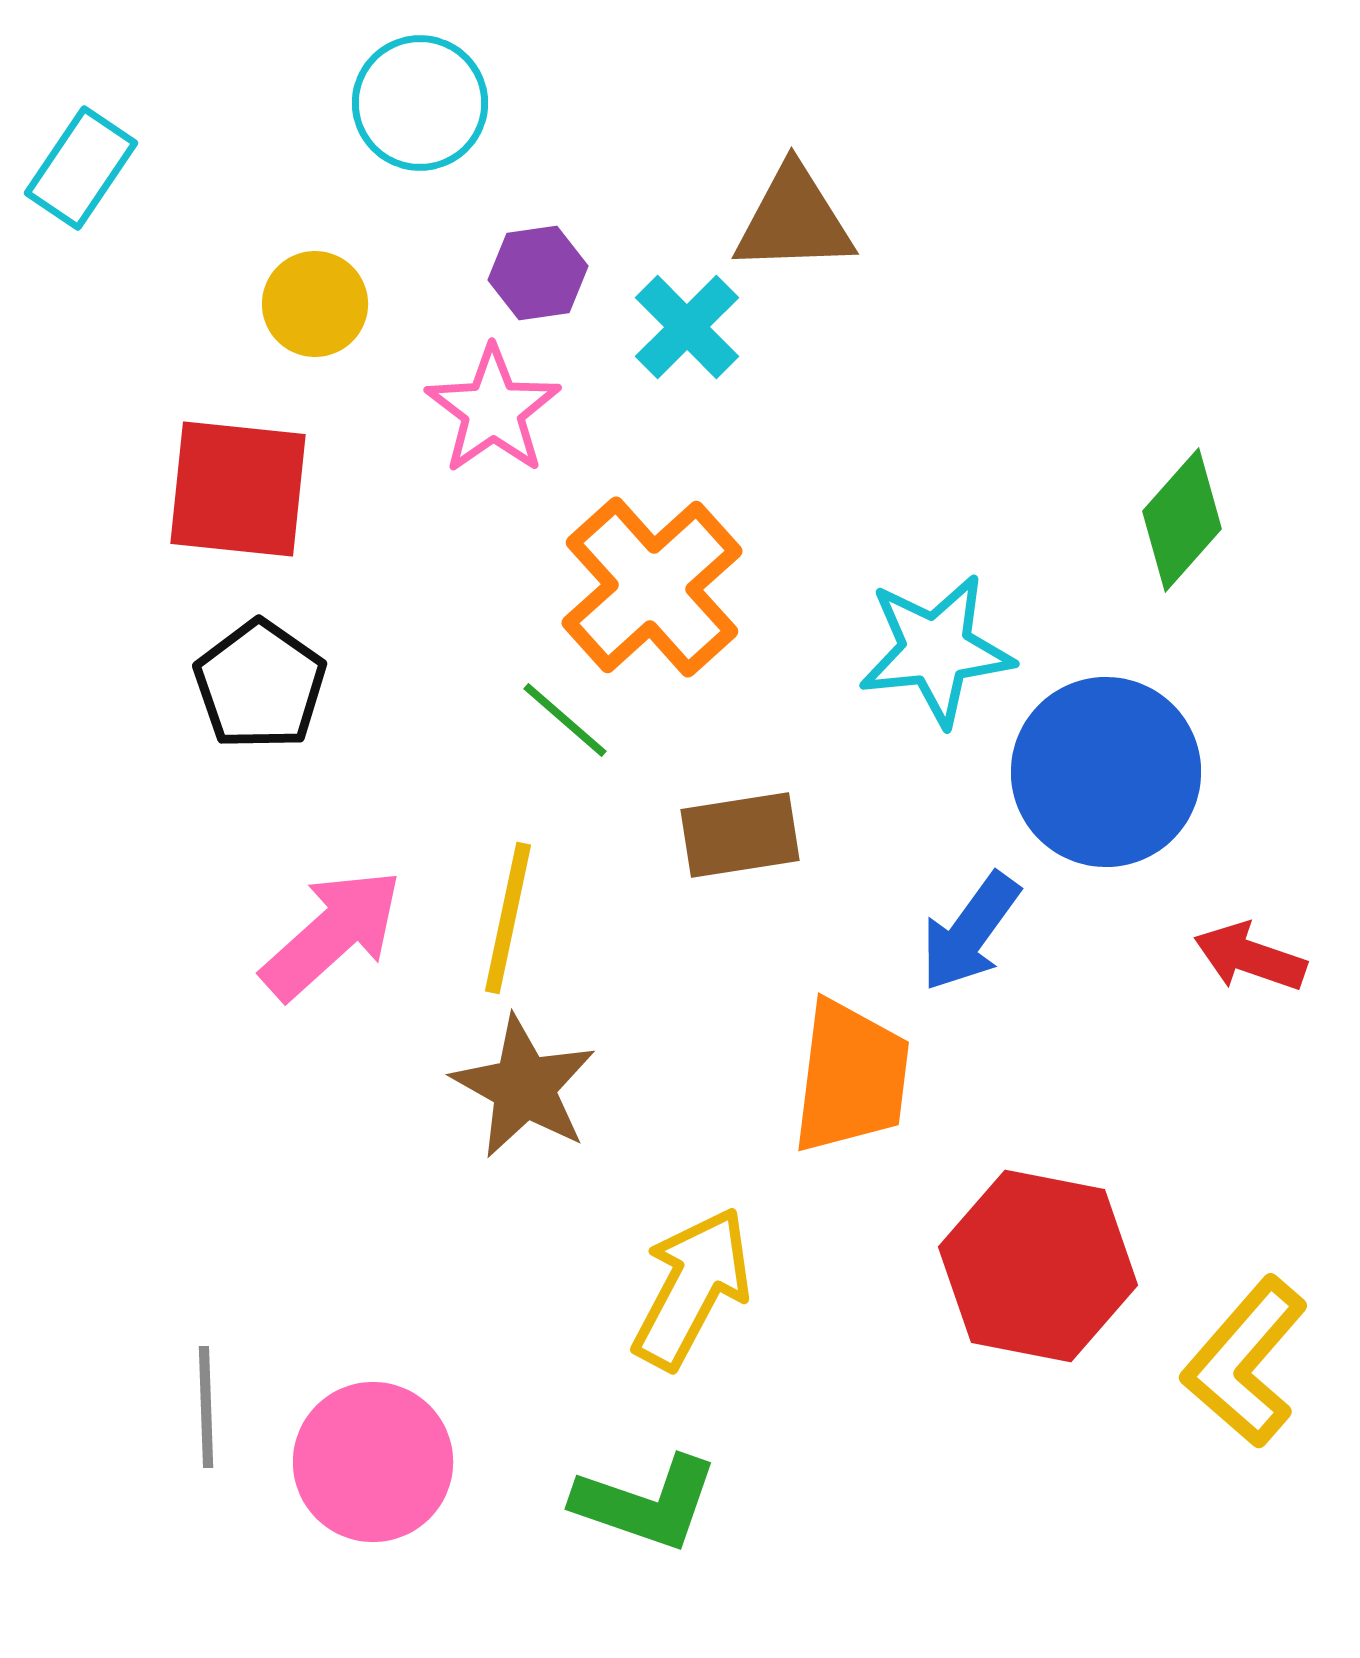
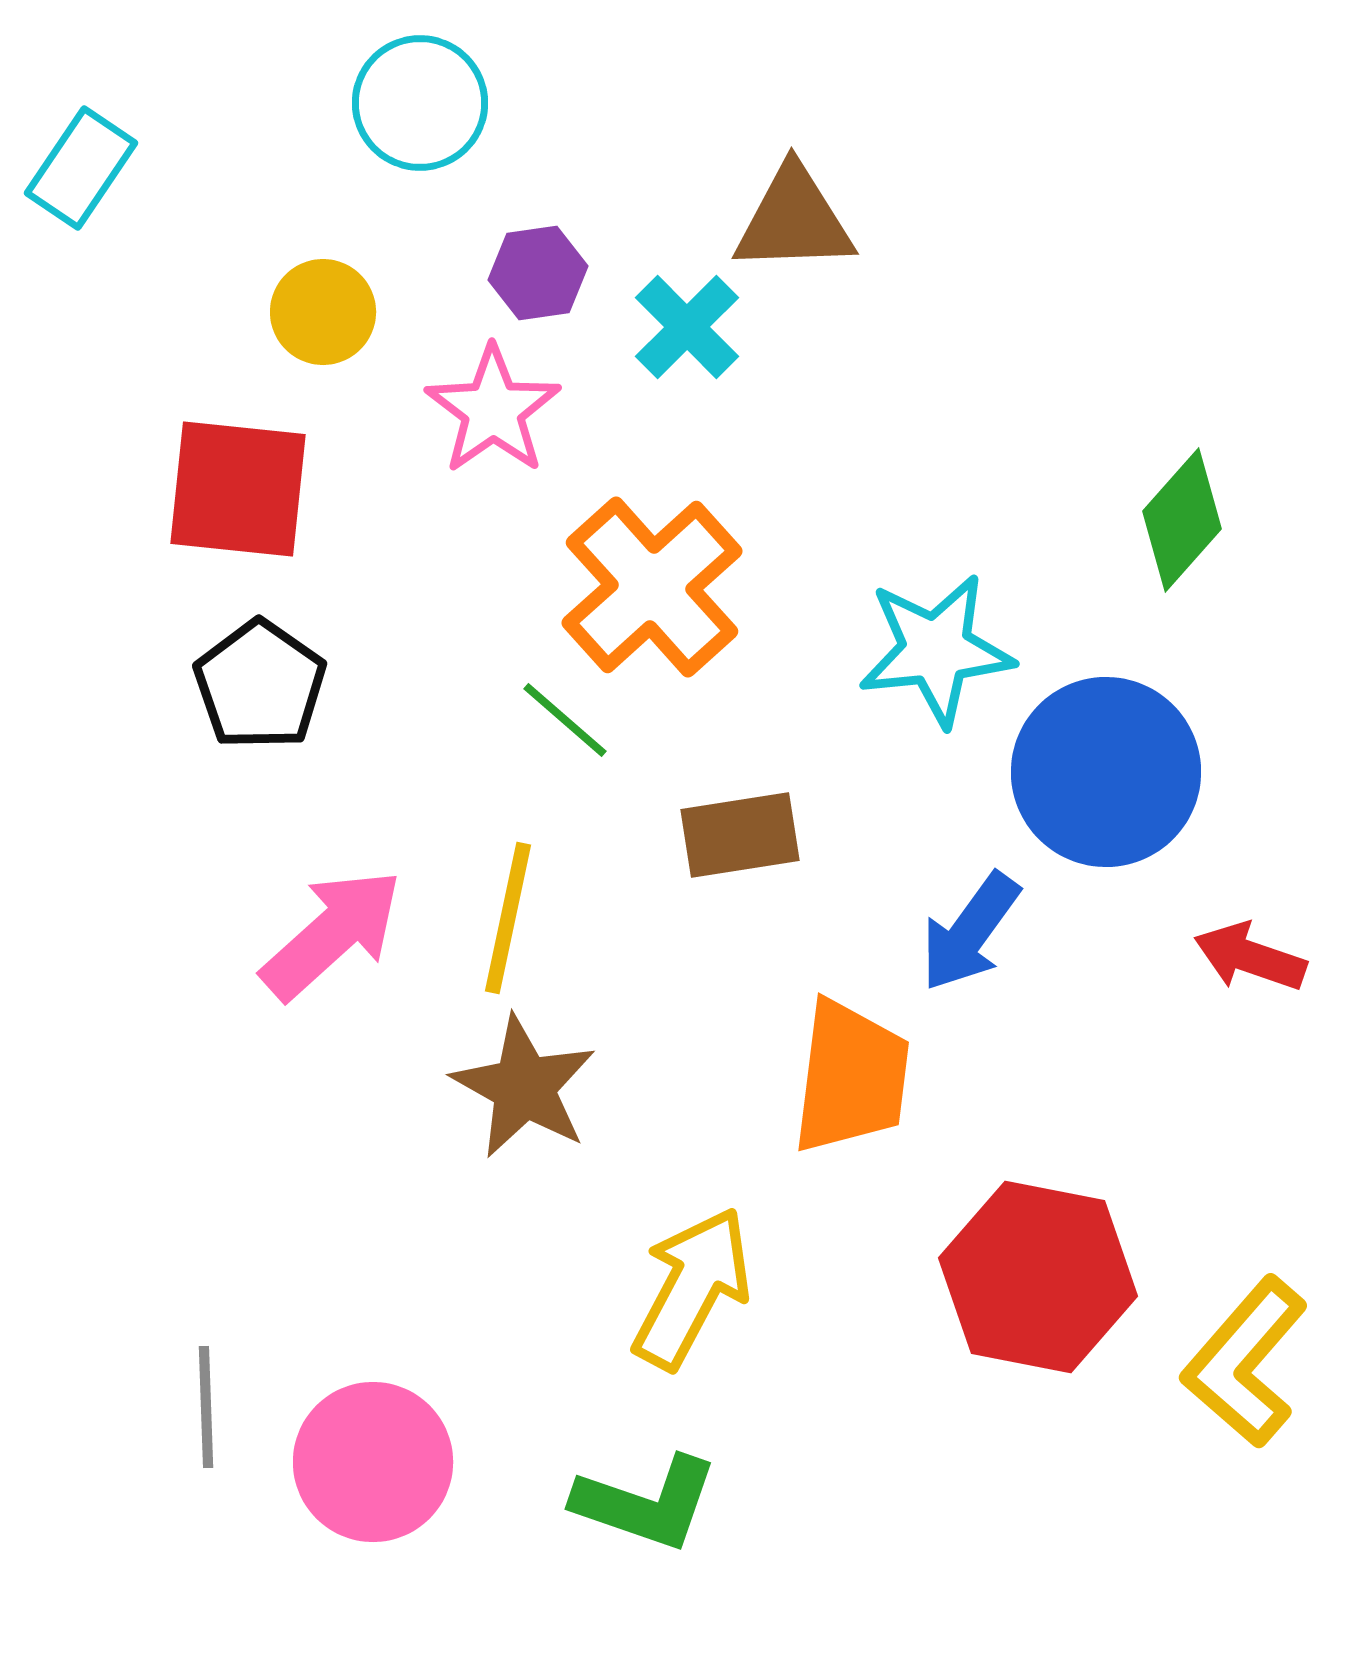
yellow circle: moved 8 px right, 8 px down
red hexagon: moved 11 px down
